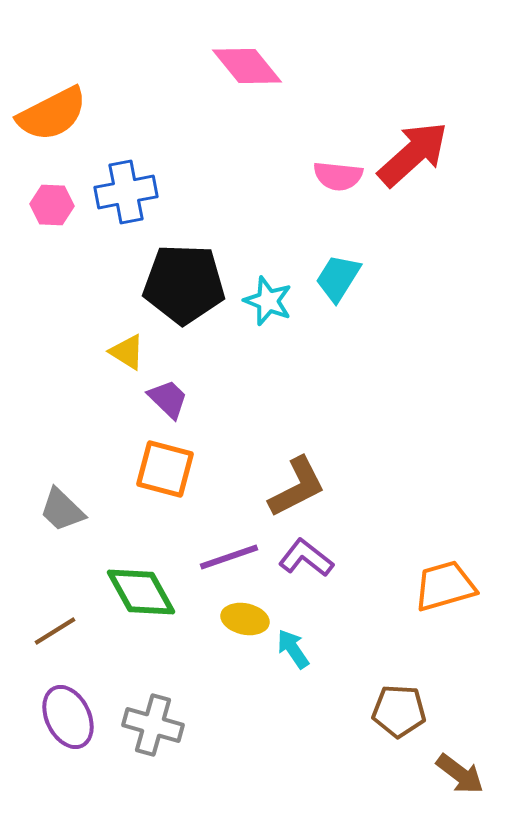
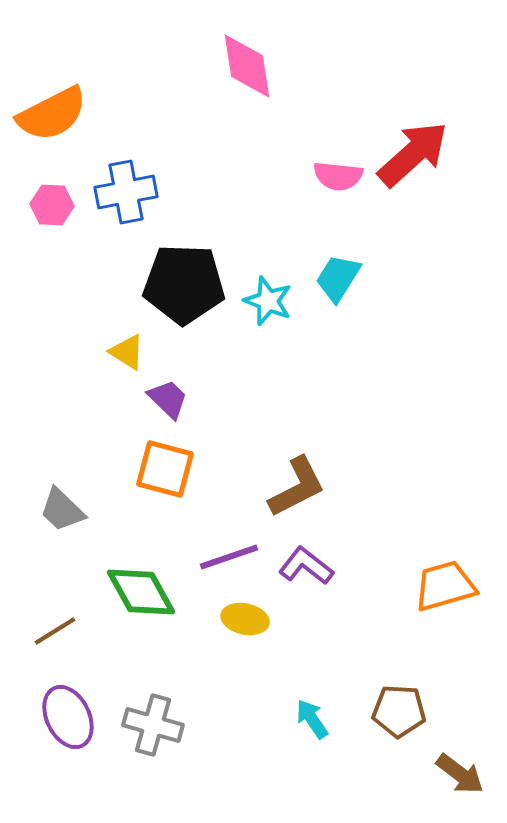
pink diamond: rotated 30 degrees clockwise
purple L-shape: moved 8 px down
cyan arrow: moved 19 px right, 70 px down
